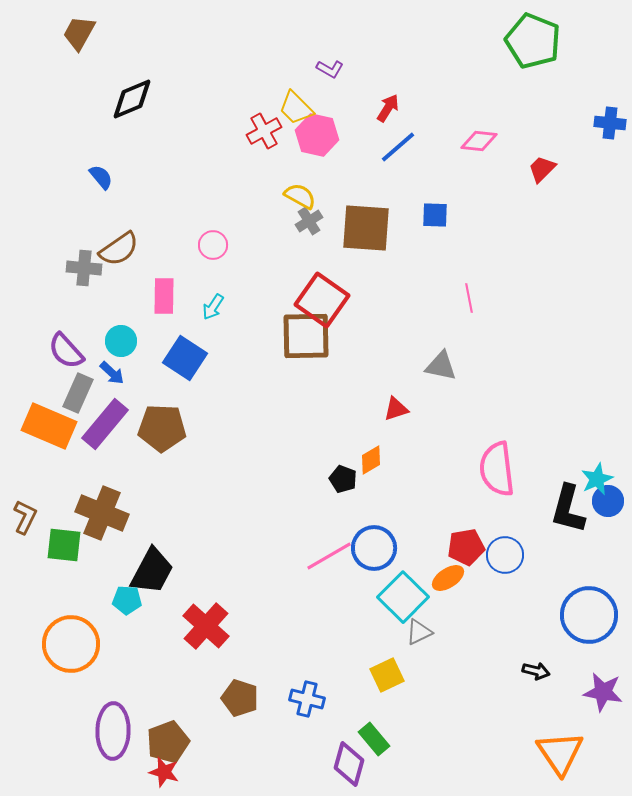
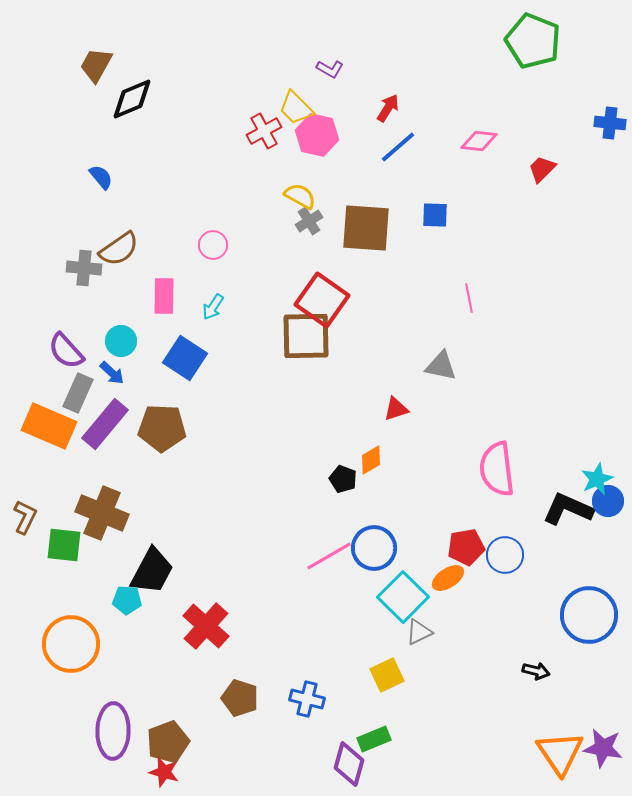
brown trapezoid at (79, 33): moved 17 px right, 32 px down
black L-shape at (568, 509): rotated 99 degrees clockwise
purple star at (603, 692): moved 56 px down
green rectangle at (374, 739): rotated 72 degrees counterclockwise
